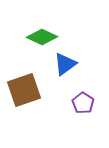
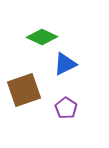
blue triangle: rotated 10 degrees clockwise
purple pentagon: moved 17 px left, 5 px down
